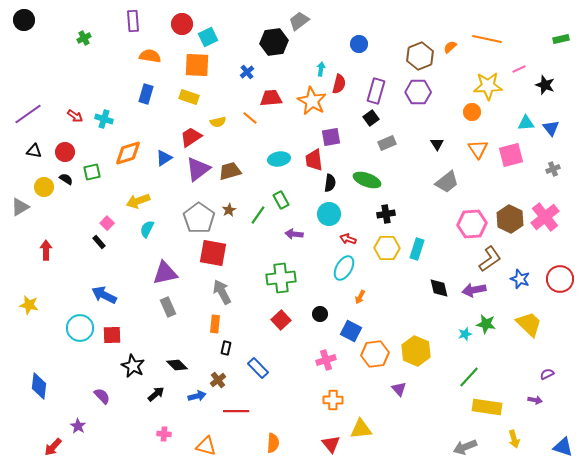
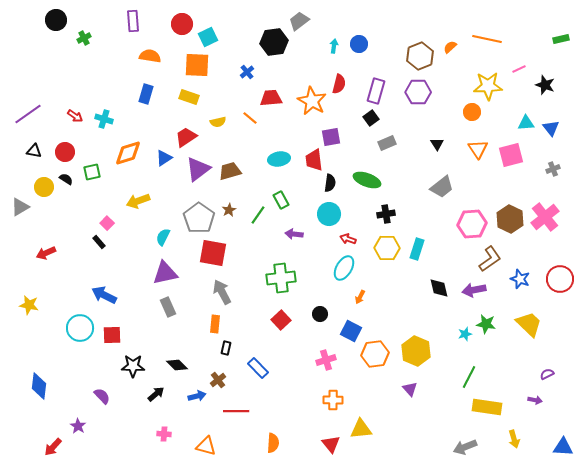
black circle at (24, 20): moved 32 px right
cyan arrow at (321, 69): moved 13 px right, 23 px up
red trapezoid at (191, 137): moved 5 px left
gray trapezoid at (447, 182): moved 5 px left, 5 px down
cyan semicircle at (147, 229): moved 16 px right, 8 px down
red arrow at (46, 250): moved 3 px down; rotated 114 degrees counterclockwise
black star at (133, 366): rotated 25 degrees counterclockwise
green line at (469, 377): rotated 15 degrees counterclockwise
purple triangle at (399, 389): moved 11 px right
blue triangle at (563, 447): rotated 15 degrees counterclockwise
